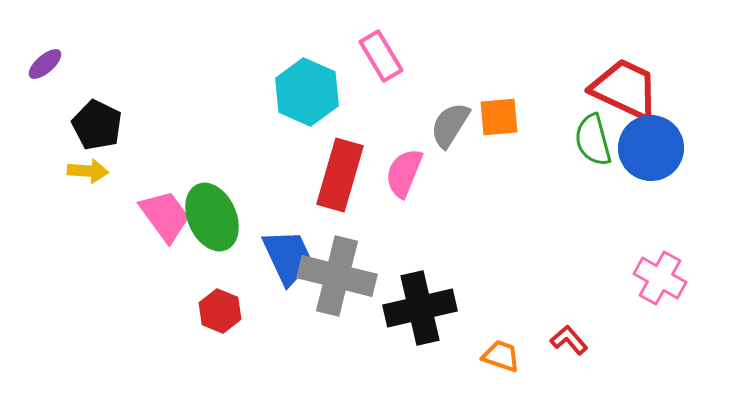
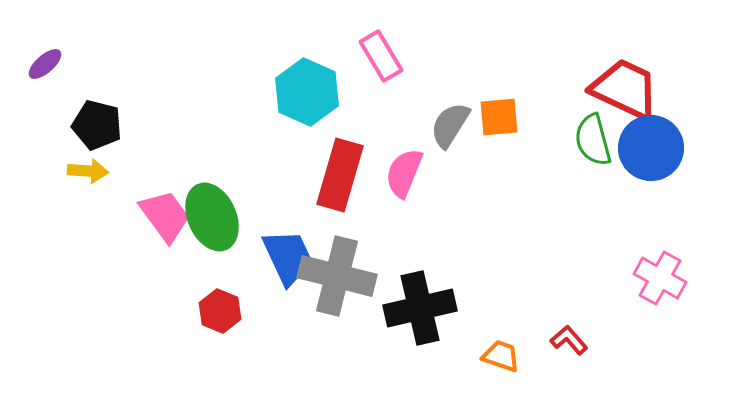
black pentagon: rotated 12 degrees counterclockwise
